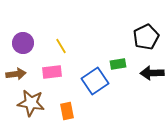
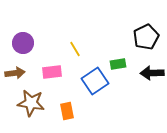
yellow line: moved 14 px right, 3 px down
brown arrow: moved 1 px left, 1 px up
